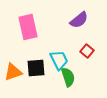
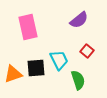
orange triangle: moved 2 px down
green semicircle: moved 10 px right, 3 px down
